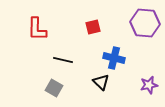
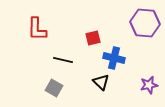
red square: moved 11 px down
